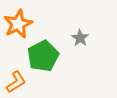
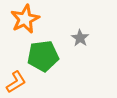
orange star: moved 7 px right, 5 px up
green pentagon: rotated 20 degrees clockwise
